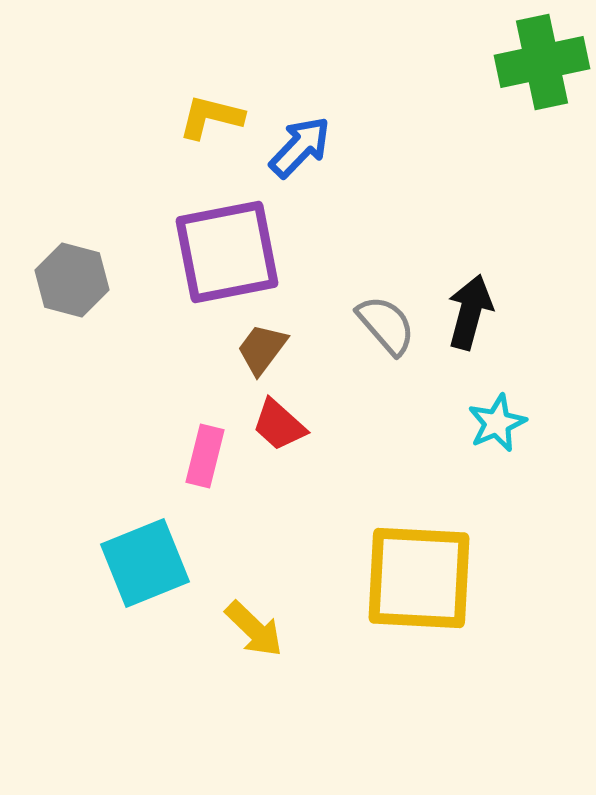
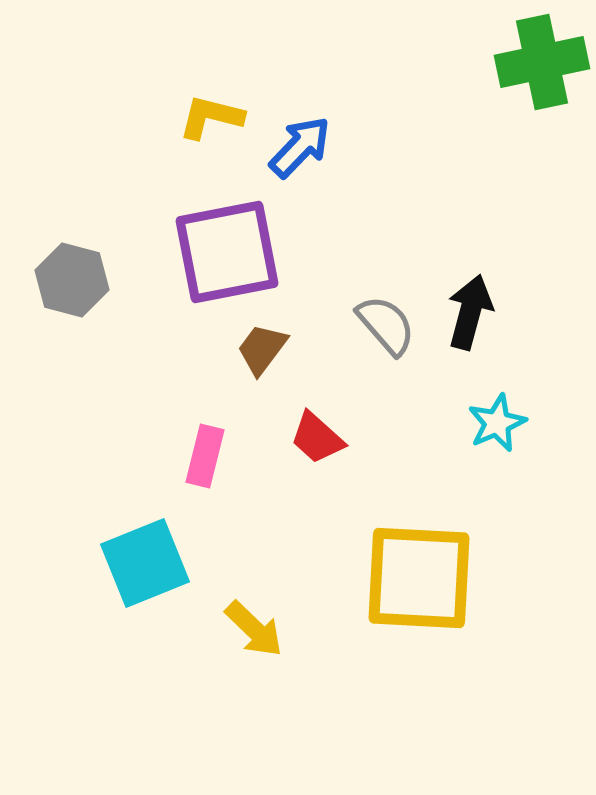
red trapezoid: moved 38 px right, 13 px down
